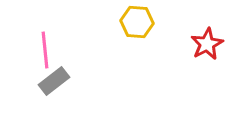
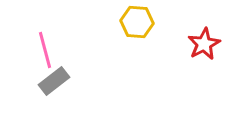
red star: moved 3 px left
pink line: rotated 9 degrees counterclockwise
